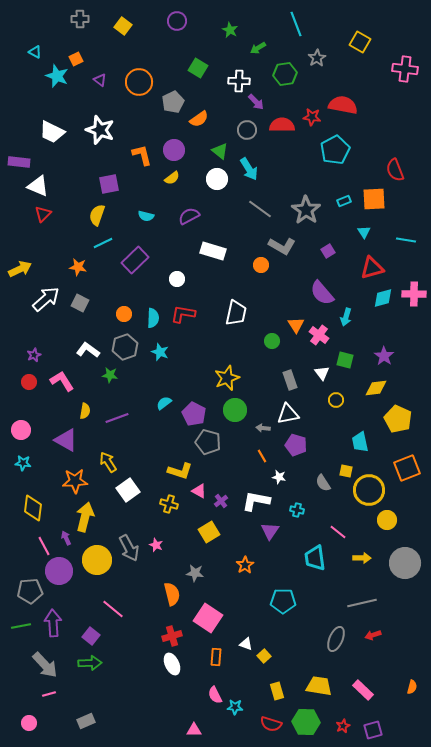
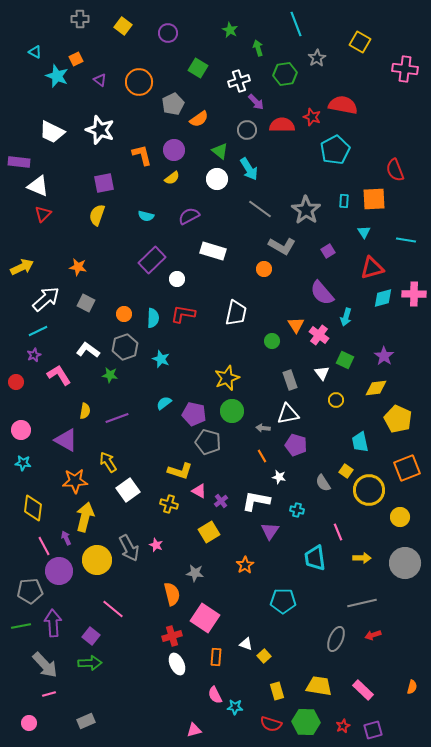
purple circle at (177, 21): moved 9 px left, 12 px down
green arrow at (258, 48): rotated 105 degrees clockwise
white cross at (239, 81): rotated 20 degrees counterclockwise
gray pentagon at (173, 102): moved 2 px down
red star at (312, 117): rotated 12 degrees clockwise
purple square at (109, 184): moved 5 px left, 1 px up
cyan rectangle at (344, 201): rotated 64 degrees counterclockwise
cyan line at (103, 243): moved 65 px left, 88 px down
purple rectangle at (135, 260): moved 17 px right
orange circle at (261, 265): moved 3 px right, 4 px down
yellow arrow at (20, 269): moved 2 px right, 2 px up
gray square at (80, 303): moved 6 px right
cyan star at (160, 352): moved 1 px right, 7 px down
green square at (345, 360): rotated 12 degrees clockwise
pink L-shape at (62, 381): moved 3 px left, 6 px up
red circle at (29, 382): moved 13 px left
green circle at (235, 410): moved 3 px left, 1 px down
purple pentagon at (194, 414): rotated 15 degrees counterclockwise
yellow square at (346, 471): rotated 24 degrees clockwise
yellow circle at (387, 520): moved 13 px right, 3 px up
pink line at (338, 532): rotated 30 degrees clockwise
pink square at (208, 618): moved 3 px left
white ellipse at (172, 664): moved 5 px right
pink triangle at (194, 730): rotated 14 degrees counterclockwise
